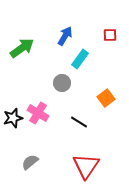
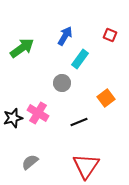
red square: rotated 24 degrees clockwise
black line: rotated 54 degrees counterclockwise
